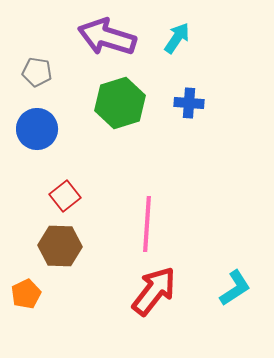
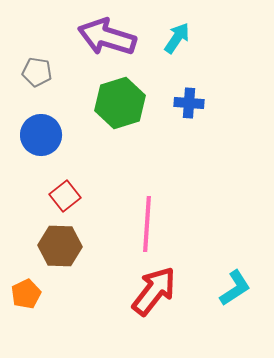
blue circle: moved 4 px right, 6 px down
